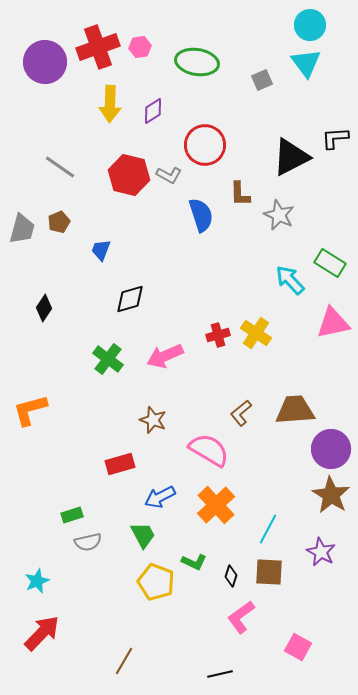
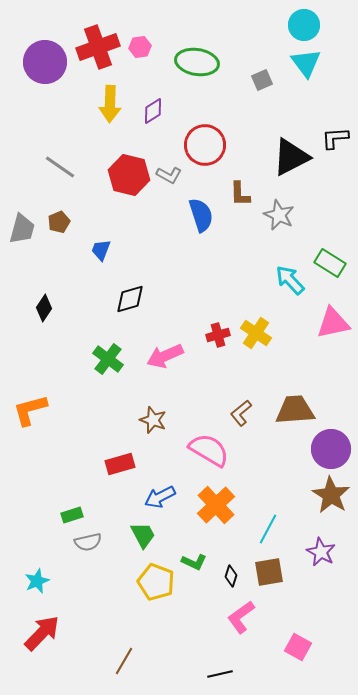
cyan circle at (310, 25): moved 6 px left
brown square at (269, 572): rotated 12 degrees counterclockwise
